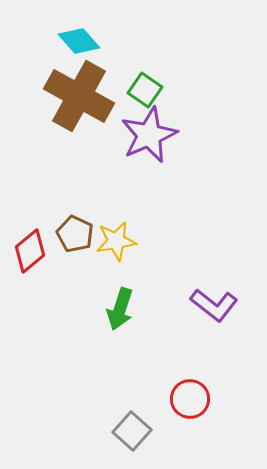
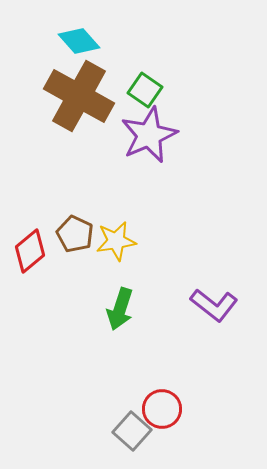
red circle: moved 28 px left, 10 px down
